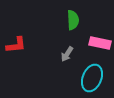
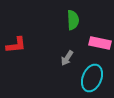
gray arrow: moved 4 px down
